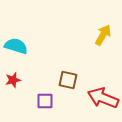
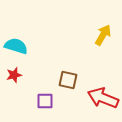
red star: moved 1 px right, 5 px up
